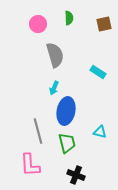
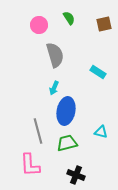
green semicircle: rotated 32 degrees counterclockwise
pink circle: moved 1 px right, 1 px down
cyan triangle: moved 1 px right
green trapezoid: rotated 90 degrees counterclockwise
